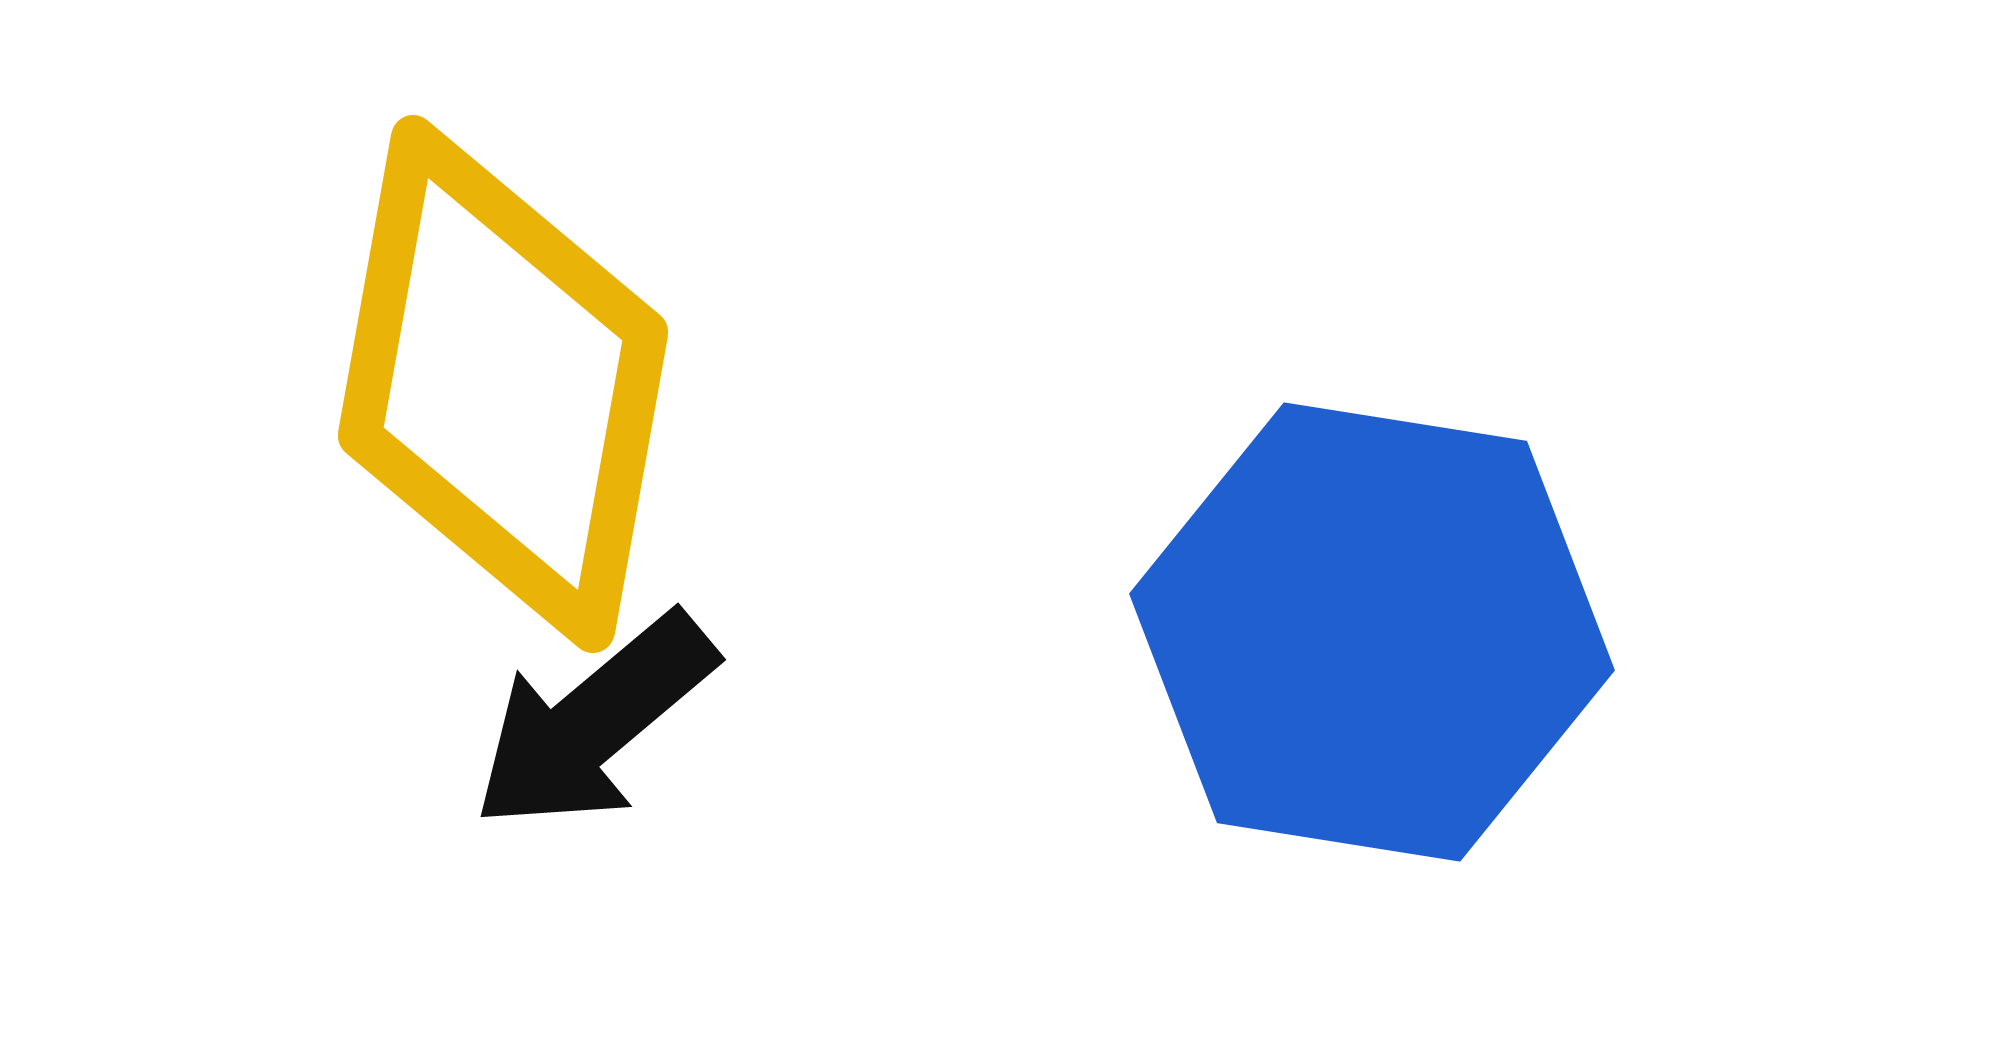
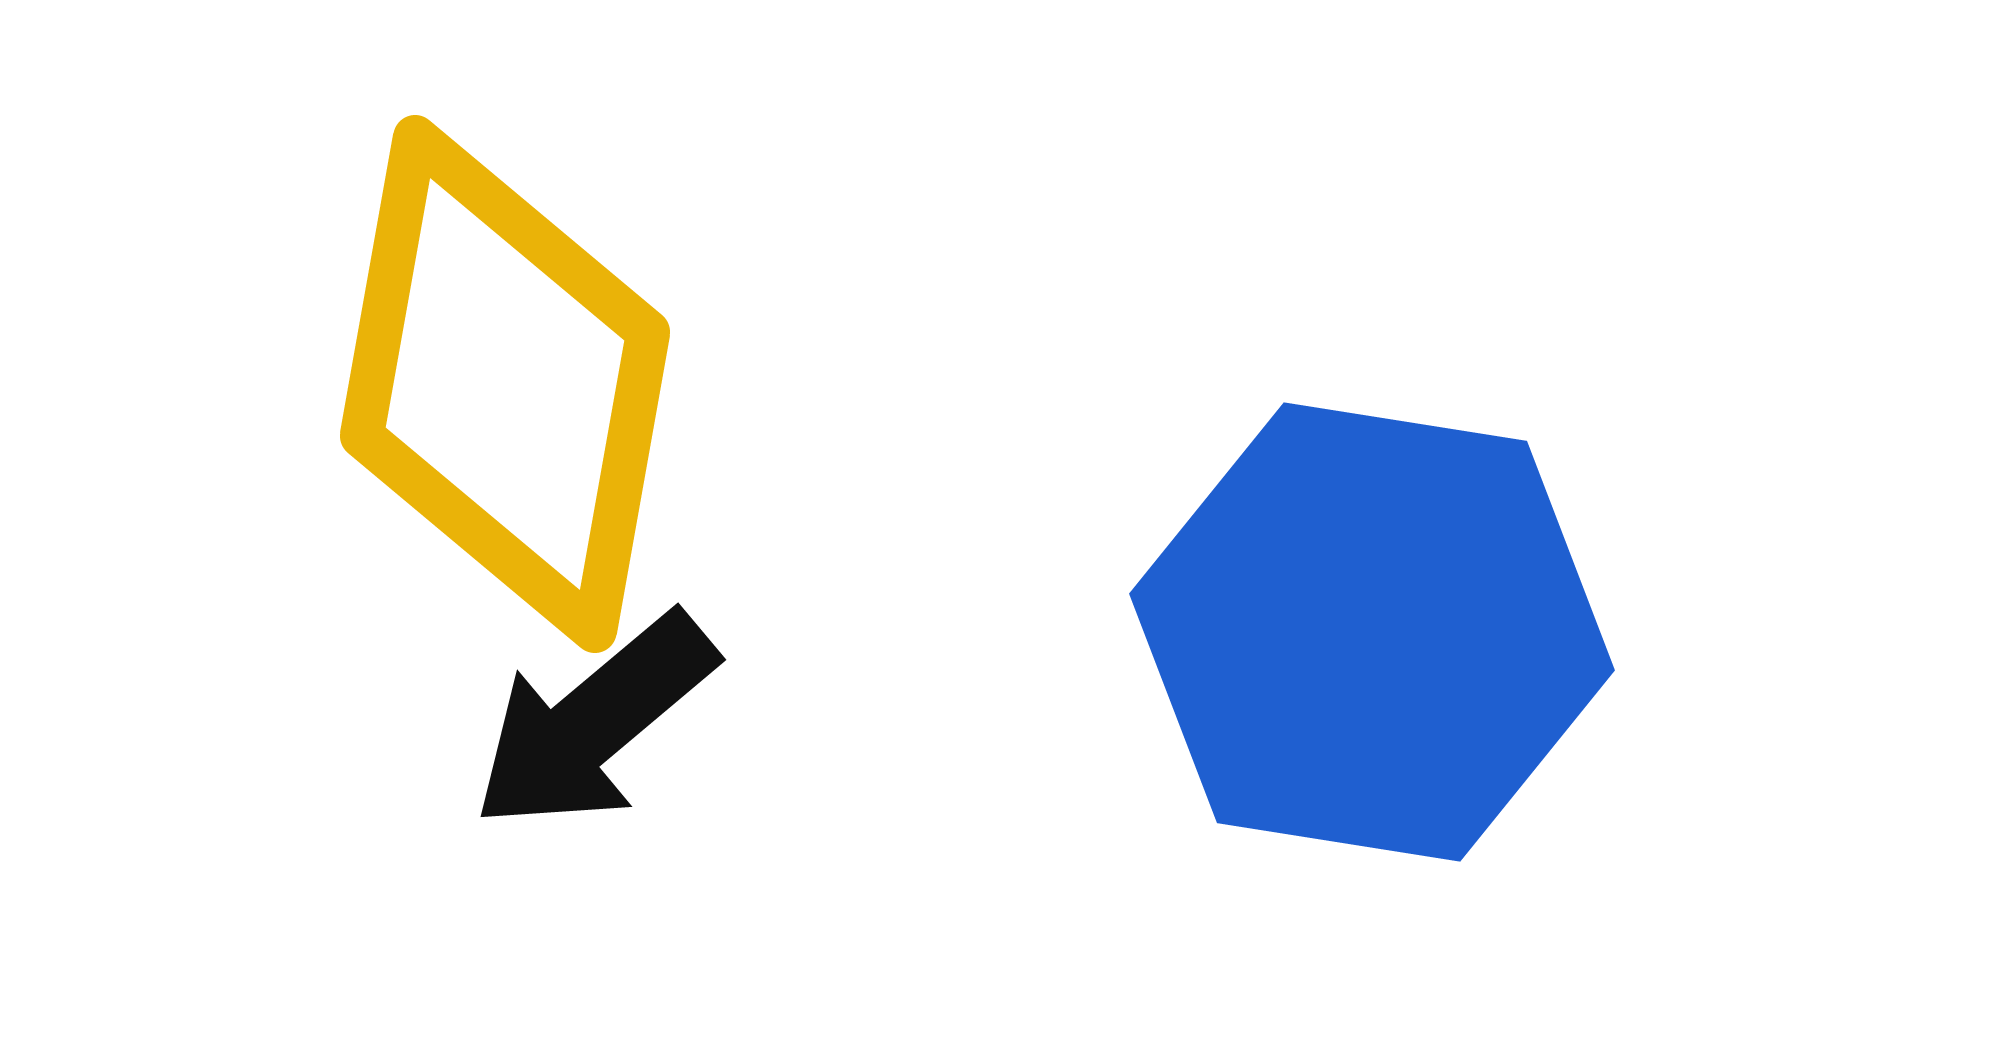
yellow diamond: moved 2 px right
